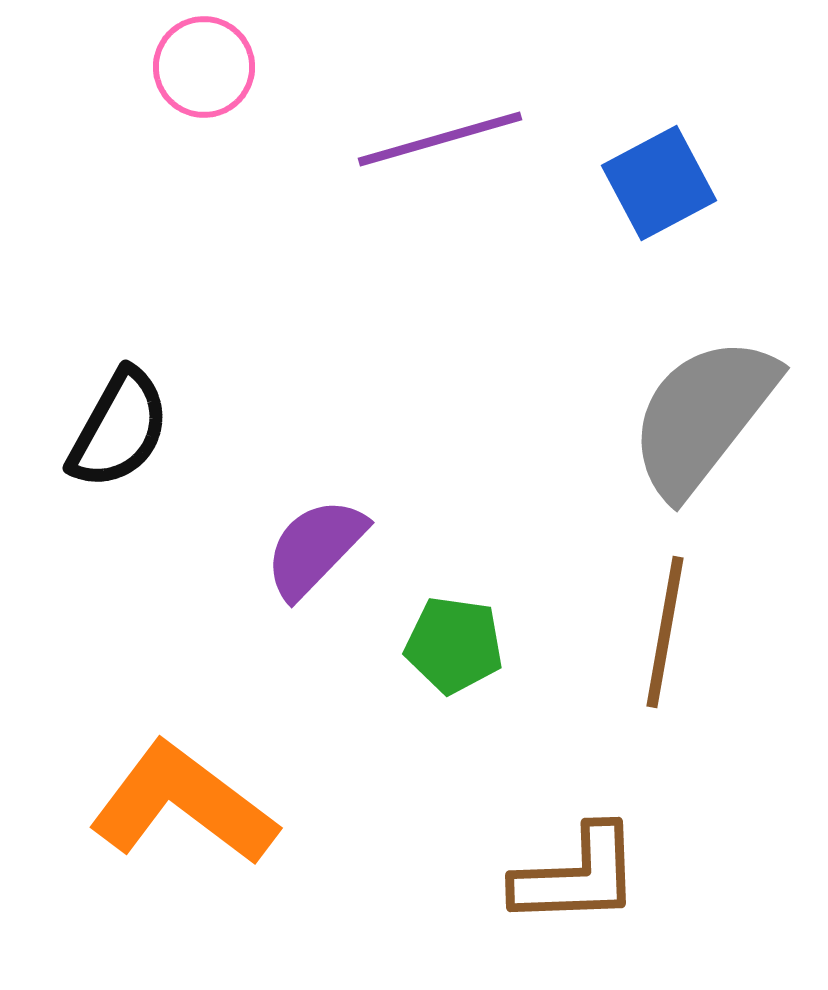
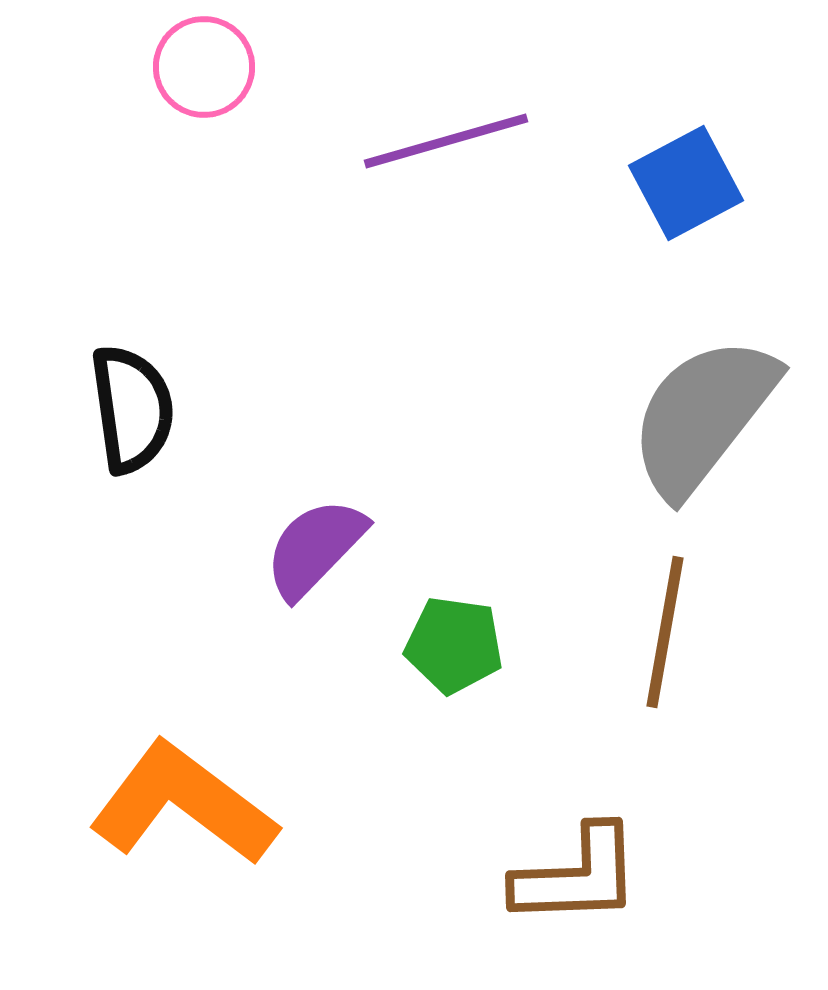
purple line: moved 6 px right, 2 px down
blue square: moved 27 px right
black semicircle: moved 13 px right, 20 px up; rotated 37 degrees counterclockwise
